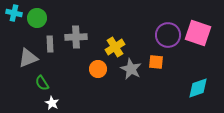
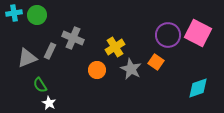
cyan cross: rotated 21 degrees counterclockwise
green circle: moved 3 px up
pink square: rotated 8 degrees clockwise
gray cross: moved 3 px left, 1 px down; rotated 25 degrees clockwise
gray rectangle: moved 7 px down; rotated 28 degrees clockwise
gray triangle: moved 1 px left
orange square: rotated 28 degrees clockwise
orange circle: moved 1 px left, 1 px down
green semicircle: moved 2 px left, 2 px down
white star: moved 3 px left
